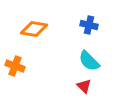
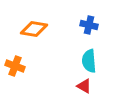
cyan semicircle: rotated 40 degrees clockwise
red triangle: rotated 14 degrees counterclockwise
